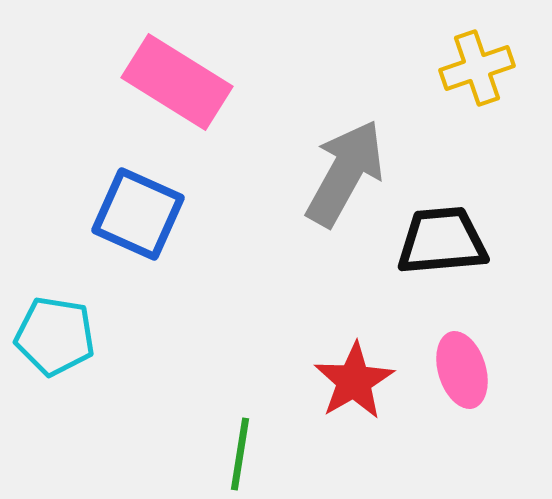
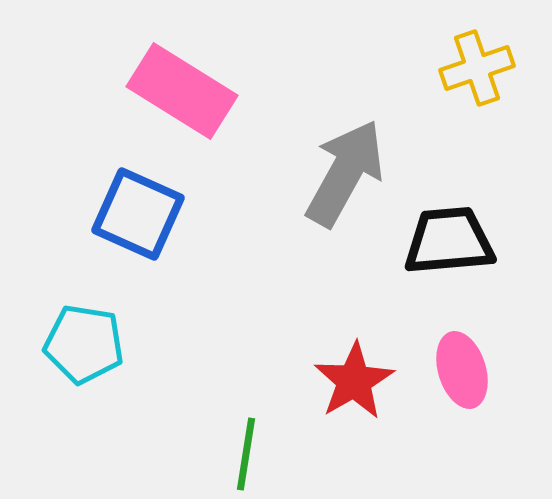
pink rectangle: moved 5 px right, 9 px down
black trapezoid: moved 7 px right
cyan pentagon: moved 29 px right, 8 px down
green line: moved 6 px right
